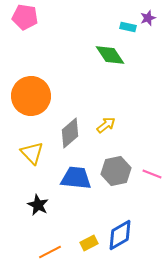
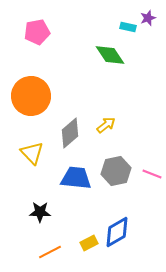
pink pentagon: moved 12 px right, 15 px down; rotated 20 degrees counterclockwise
black star: moved 2 px right, 7 px down; rotated 25 degrees counterclockwise
blue diamond: moved 3 px left, 3 px up
